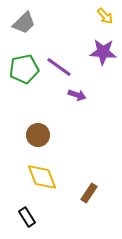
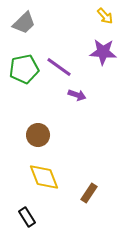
yellow diamond: moved 2 px right
